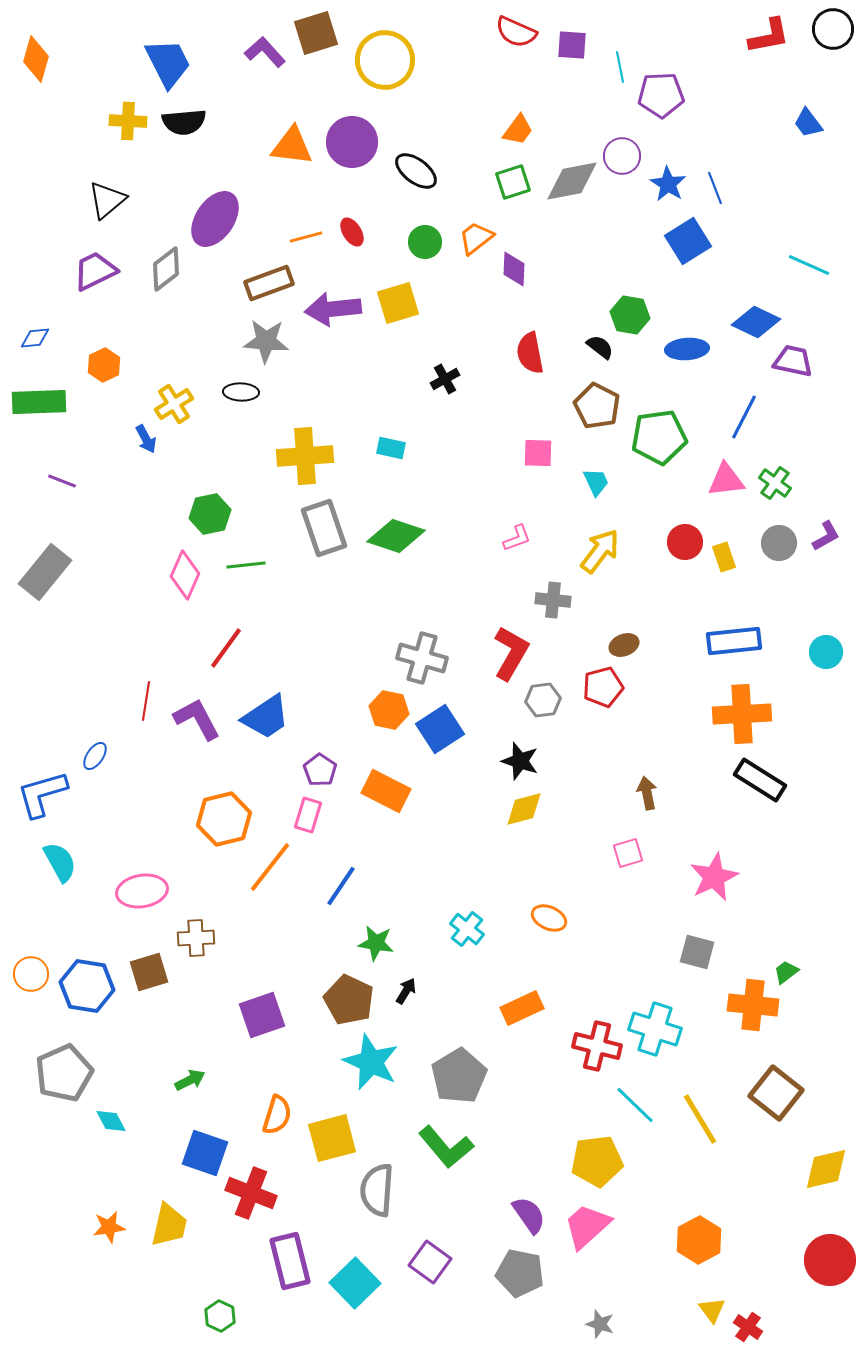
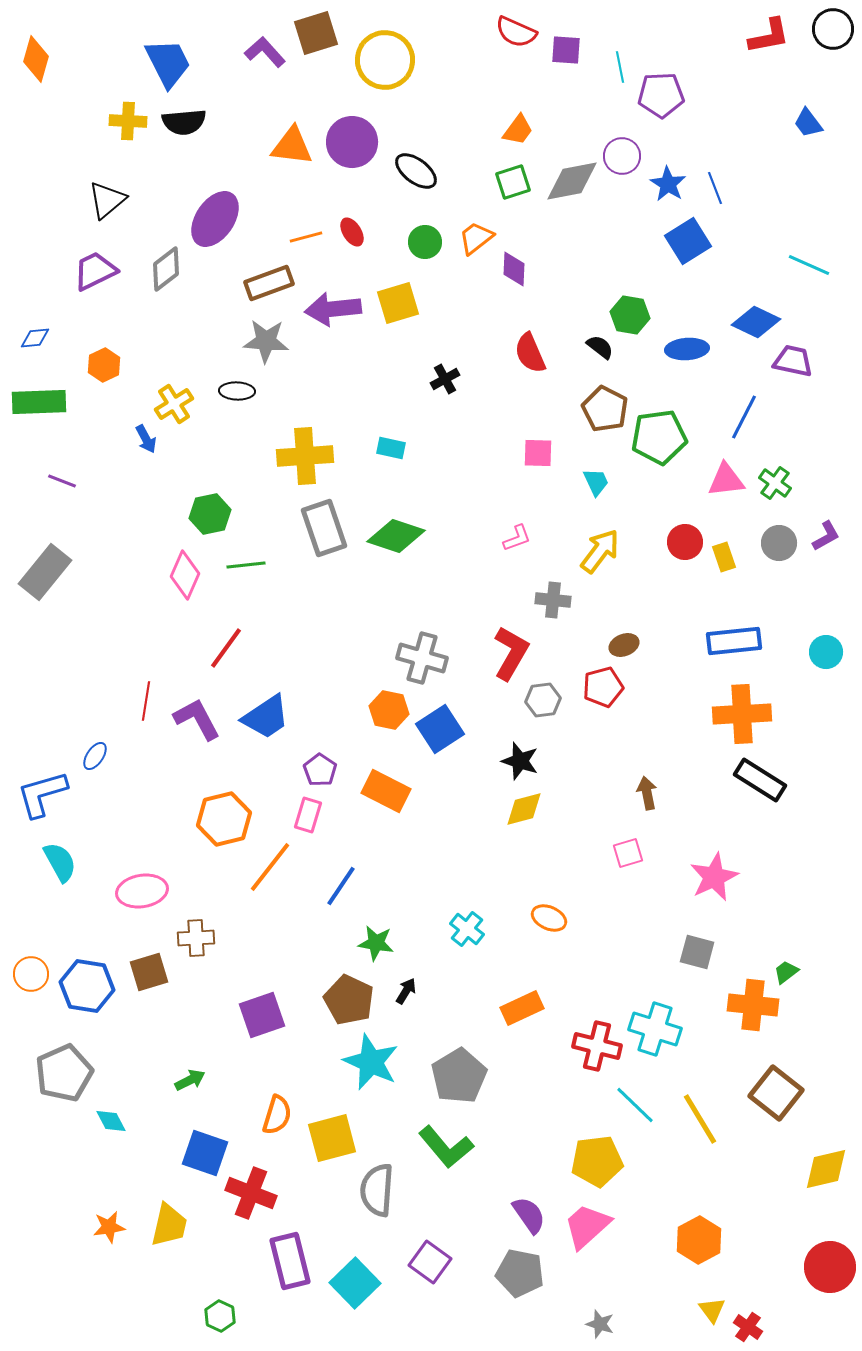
purple square at (572, 45): moved 6 px left, 5 px down
red semicircle at (530, 353): rotated 12 degrees counterclockwise
black ellipse at (241, 392): moved 4 px left, 1 px up
brown pentagon at (597, 406): moved 8 px right, 3 px down
red circle at (830, 1260): moved 7 px down
